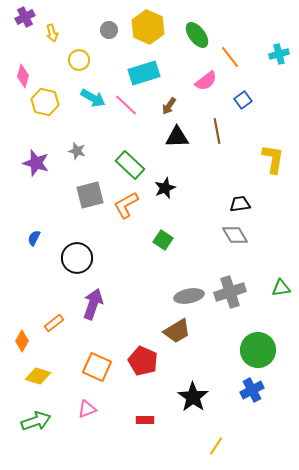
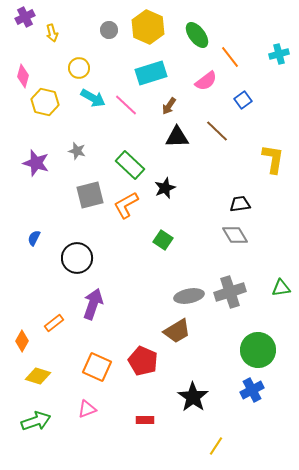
yellow circle at (79, 60): moved 8 px down
cyan rectangle at (144, 73): moved 7 px right
brown line at (217, 131): rotated 35 degrees counterclockwise
